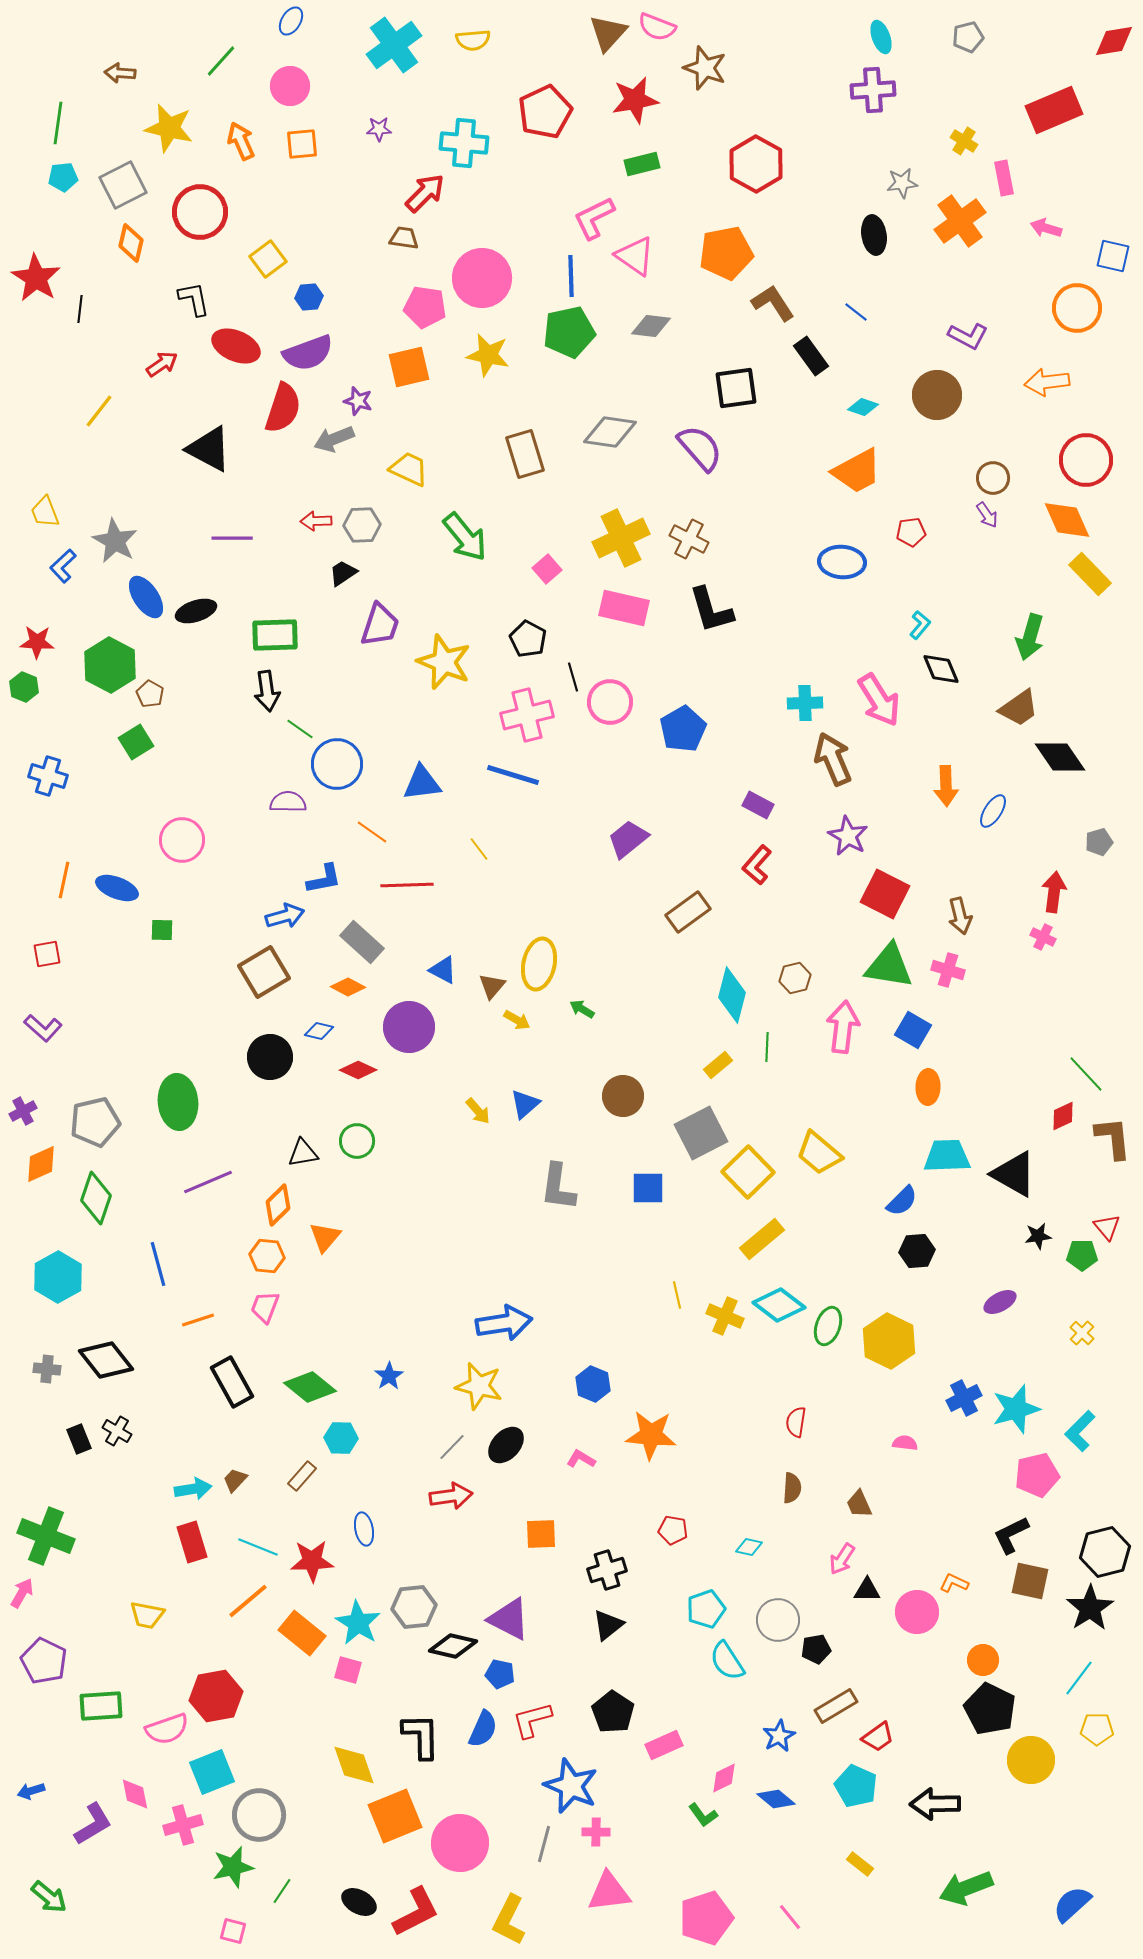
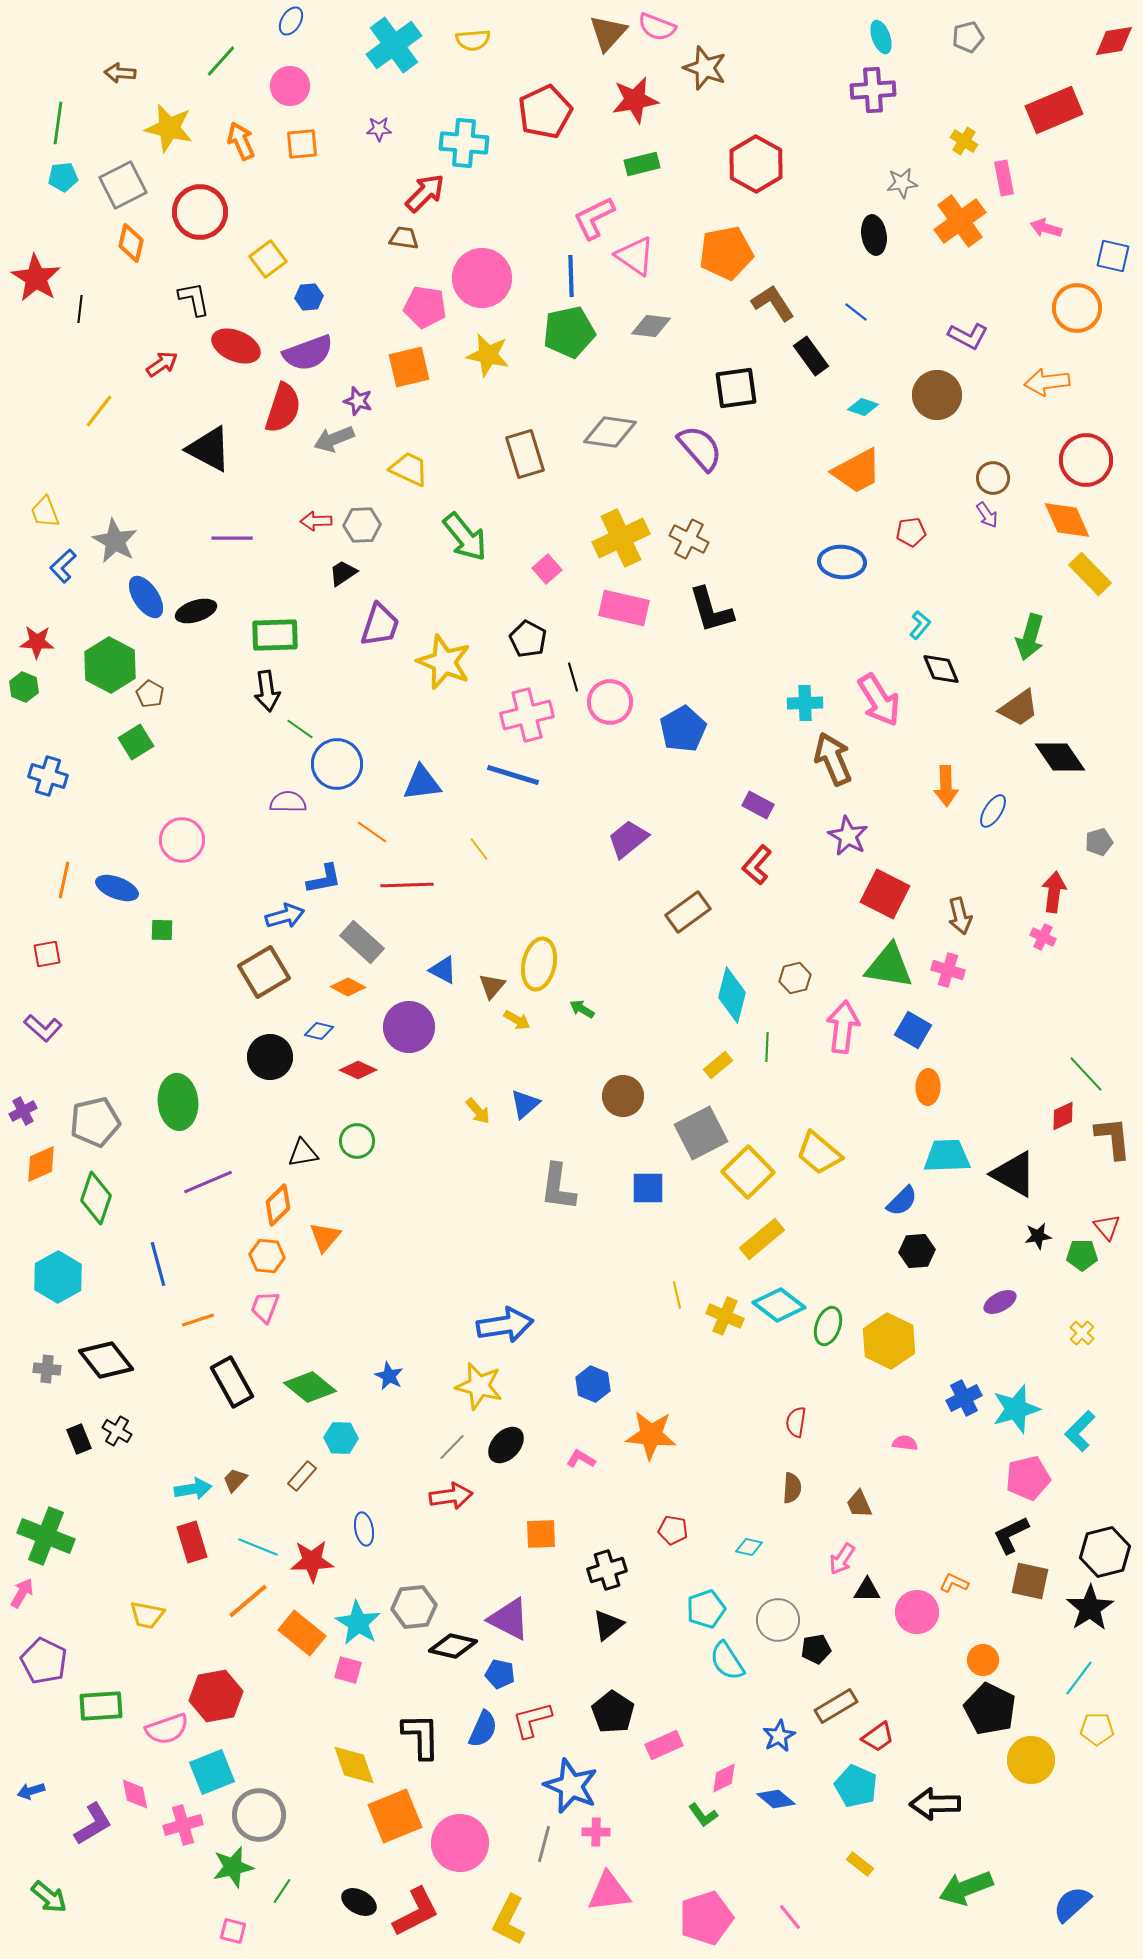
blue arrow at (504, 1323): moved 1 px right, 2 px down
blue star at (389, 1376): rotated 12 degrees counterclockwise
pink pentagon at (1037, 1475): moved 9 px left, 3 px down
